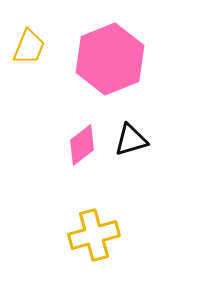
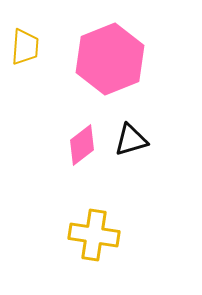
yellow trapezoid: moved 4 px left; rotated 18 degrees counterclockwise
yellow cross: rotated 24 degrees clockwise
